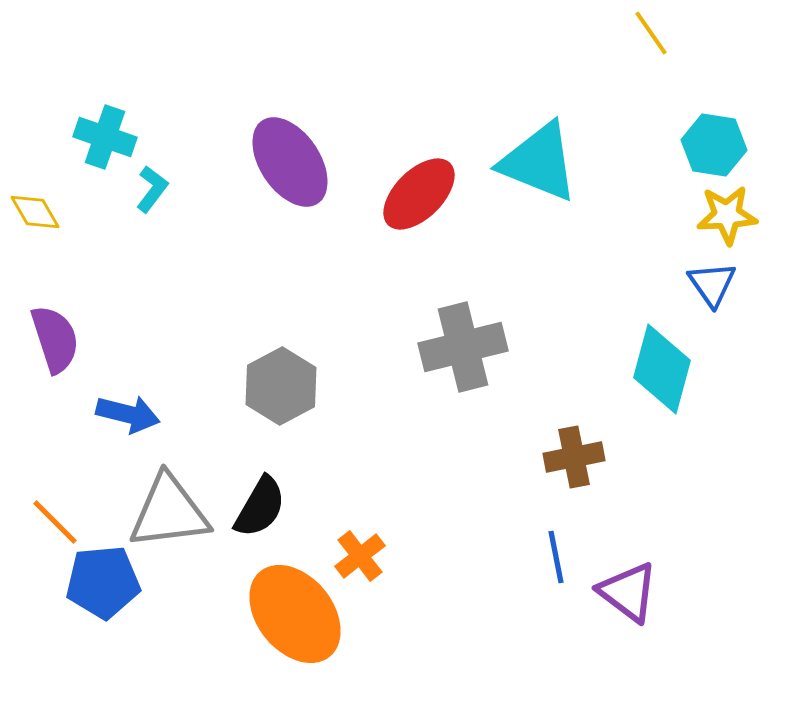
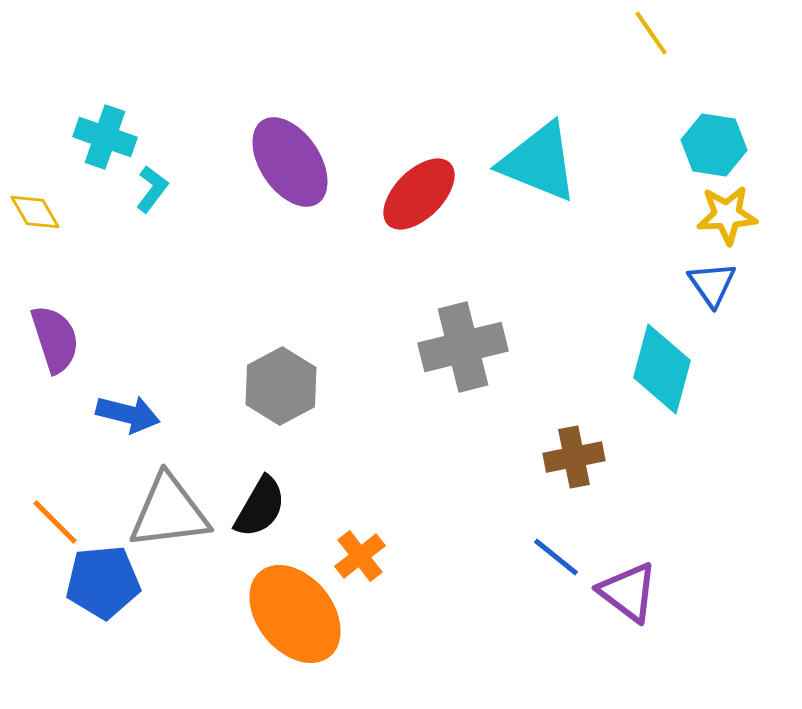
blue line: rotated 40 degrees counterclockwise
